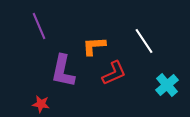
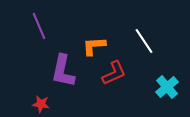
cyan cross: moved 2 px down
